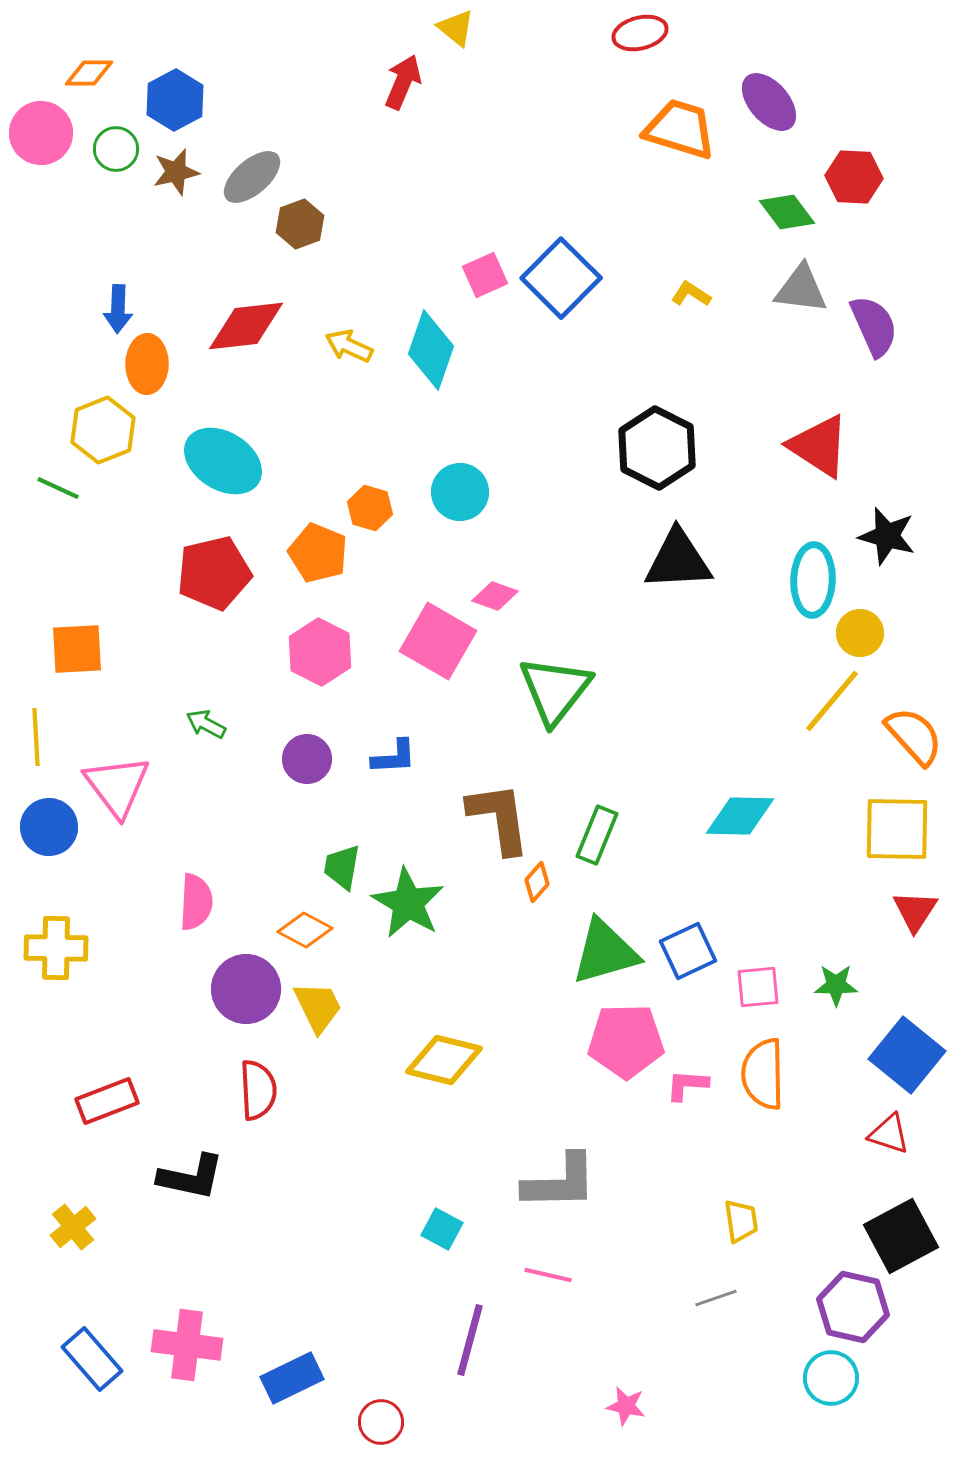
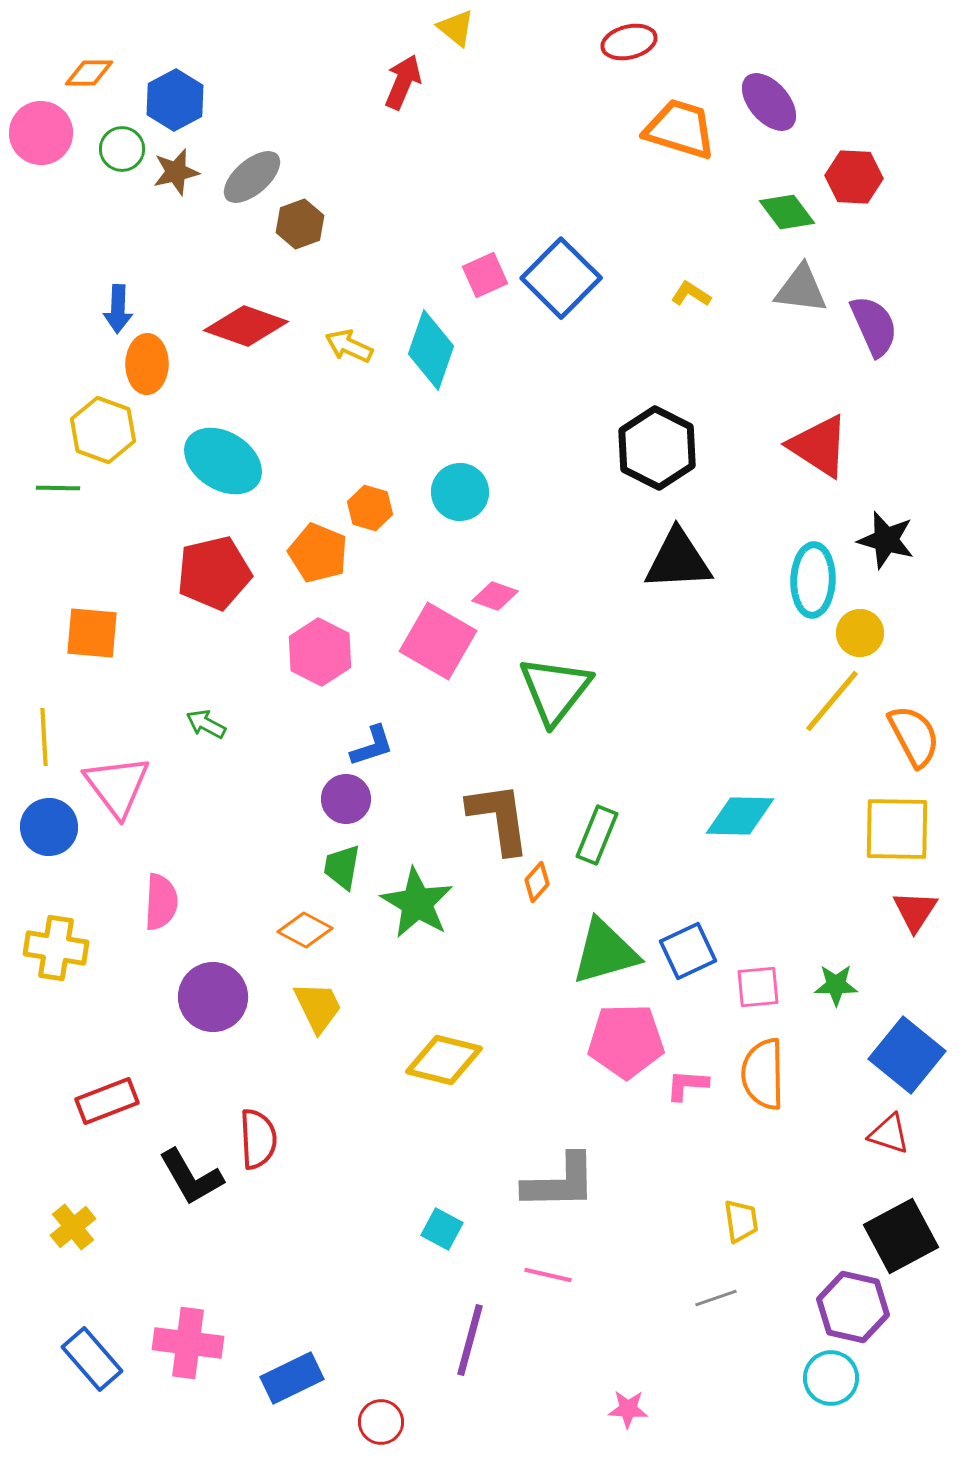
red ellipse at (640, 33): moved 11 px left, 9 px down
green circle at (116, 149): moved 6 px right
red diamond at (246, 326): rotated 26 degrees clockwise
yellow hexagon at (103, 430): rotated 18 degrees counterclockwise
green line at (58, 488): rotated 24 degrees counterclockwise
black star at (887, 536): moved 1 px left, 4 px down
orange square at (77, 649): moved 15 px right, 16 px up; rotated 8 degrees clockwise
orange semicircle at (914, 736): rotated 14 degrees clockwise
yellow line at (36, 737): moved 8 px right
blue L-shape at (394, 757): moved 22 px left, 11 px up; rotated 15 degrees counterclockwise
purple circle at (307, 759): moved 39 px right, 40 px down
pink semicircle at (196, 902): moved 35 px left
green star at (408, 903): moved 9 px right
yellow cross at (56, 948): rotated 8 degrees clockwise
purple circle at (246, 989): moved 33 px left, 8 px down
red semicircle at (258, 1090): moved 49 px down
black L-shape at (191, 1177): rotated 48 degrees clockwise
pink cross at (187, 1345): moved 1 px right, 2 px up
pink star at (626, 1406): moved 2 px right, 3 px down; rotated 9 degrees counterclockwise
